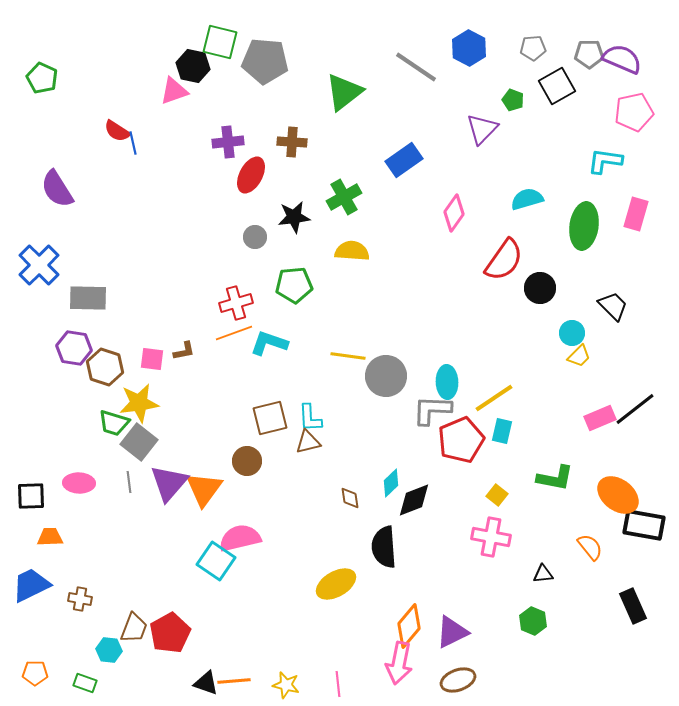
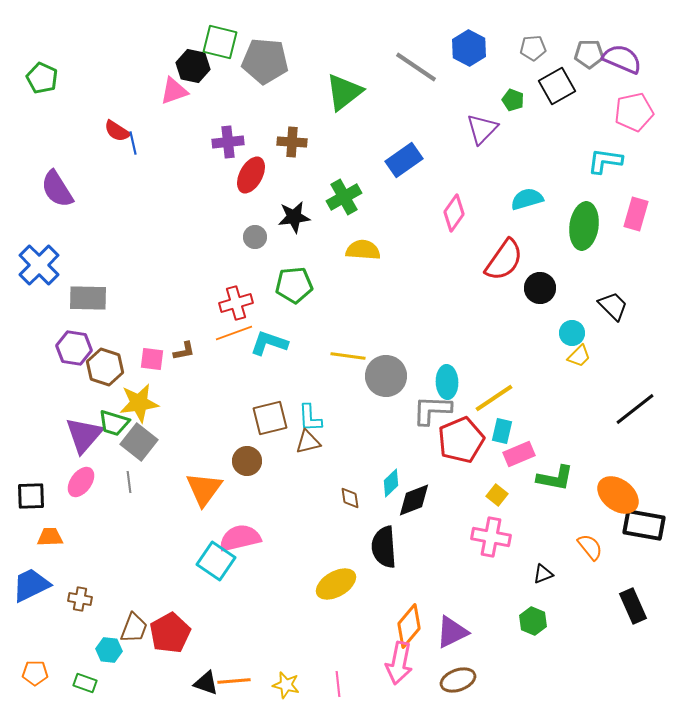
yellow semicircle at (352, 251): moved 11 px right, 1 px up
pink rectangle at (600, 418): moved 81 px left, 36 px down
pink ellipse at (79, 483): moved 2 px right, 1 px up; rotated 56 degrees counterclockwise
purple triangle at (169, 483): moved 85 px left, 48 px up
black triangle at (543, 574): rotated 15 degrees counterclockwise
